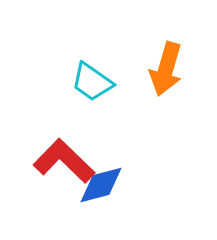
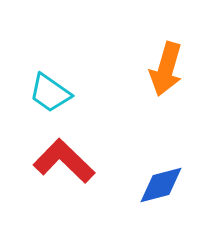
cyan trapezoid: moved 42 px left, 11 px down
blue diamond: moved 60 px right
